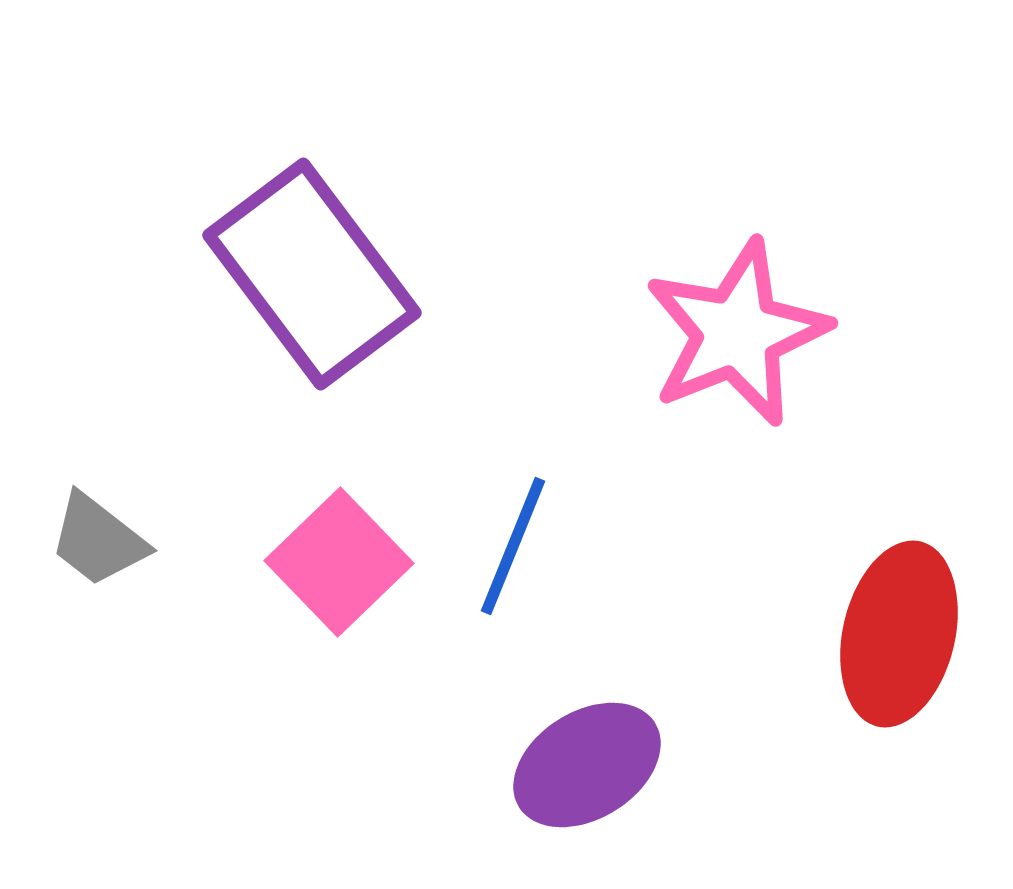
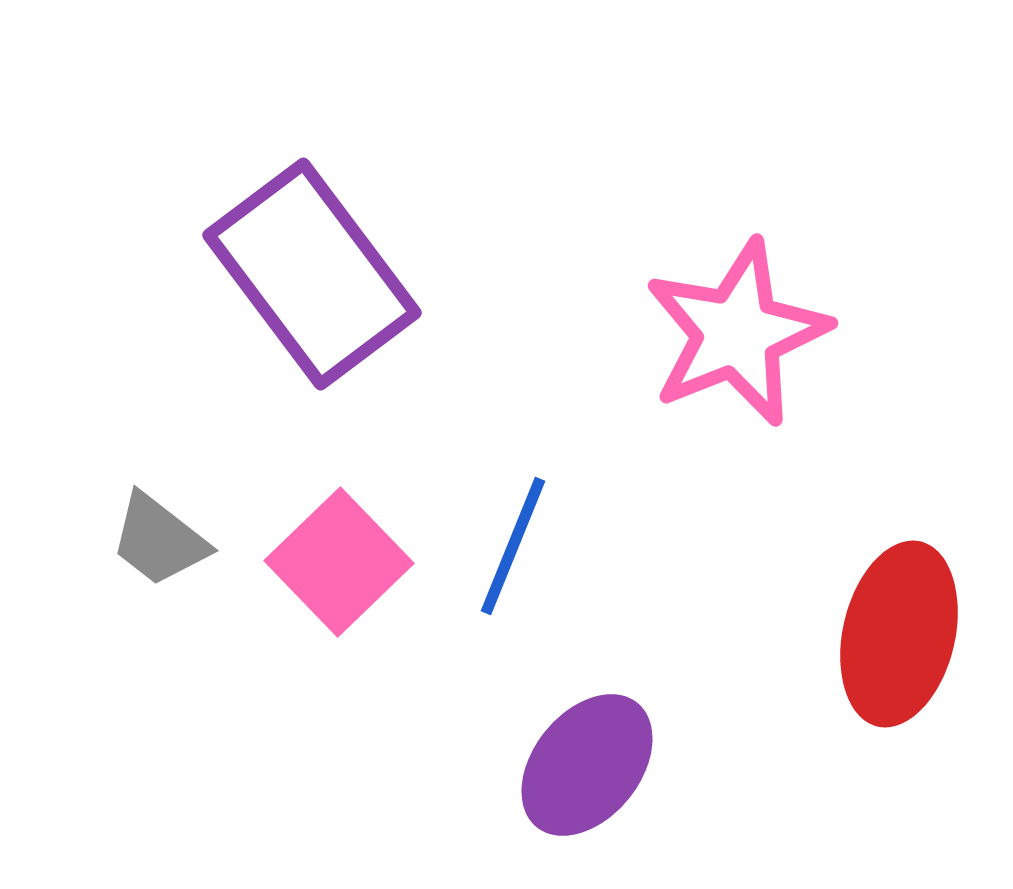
gray trapezoid: moved 61 px right
purple ellipse: rotated 19 degrees counterclockwise
